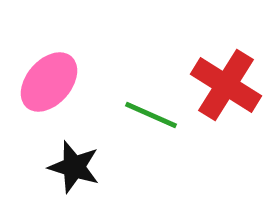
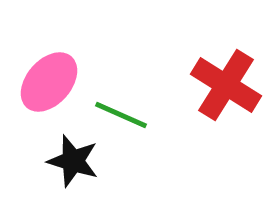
green line: moved 30 px left
black star: moved 1 px left, 6 px up
